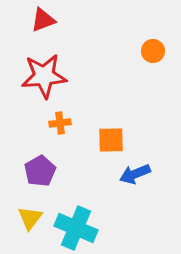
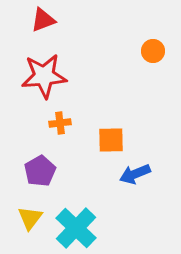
cyan cross: rotated 21 degrees clockwise
